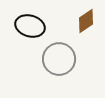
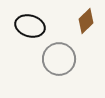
brown diamond: rotated 10 degrees counterclockwise
